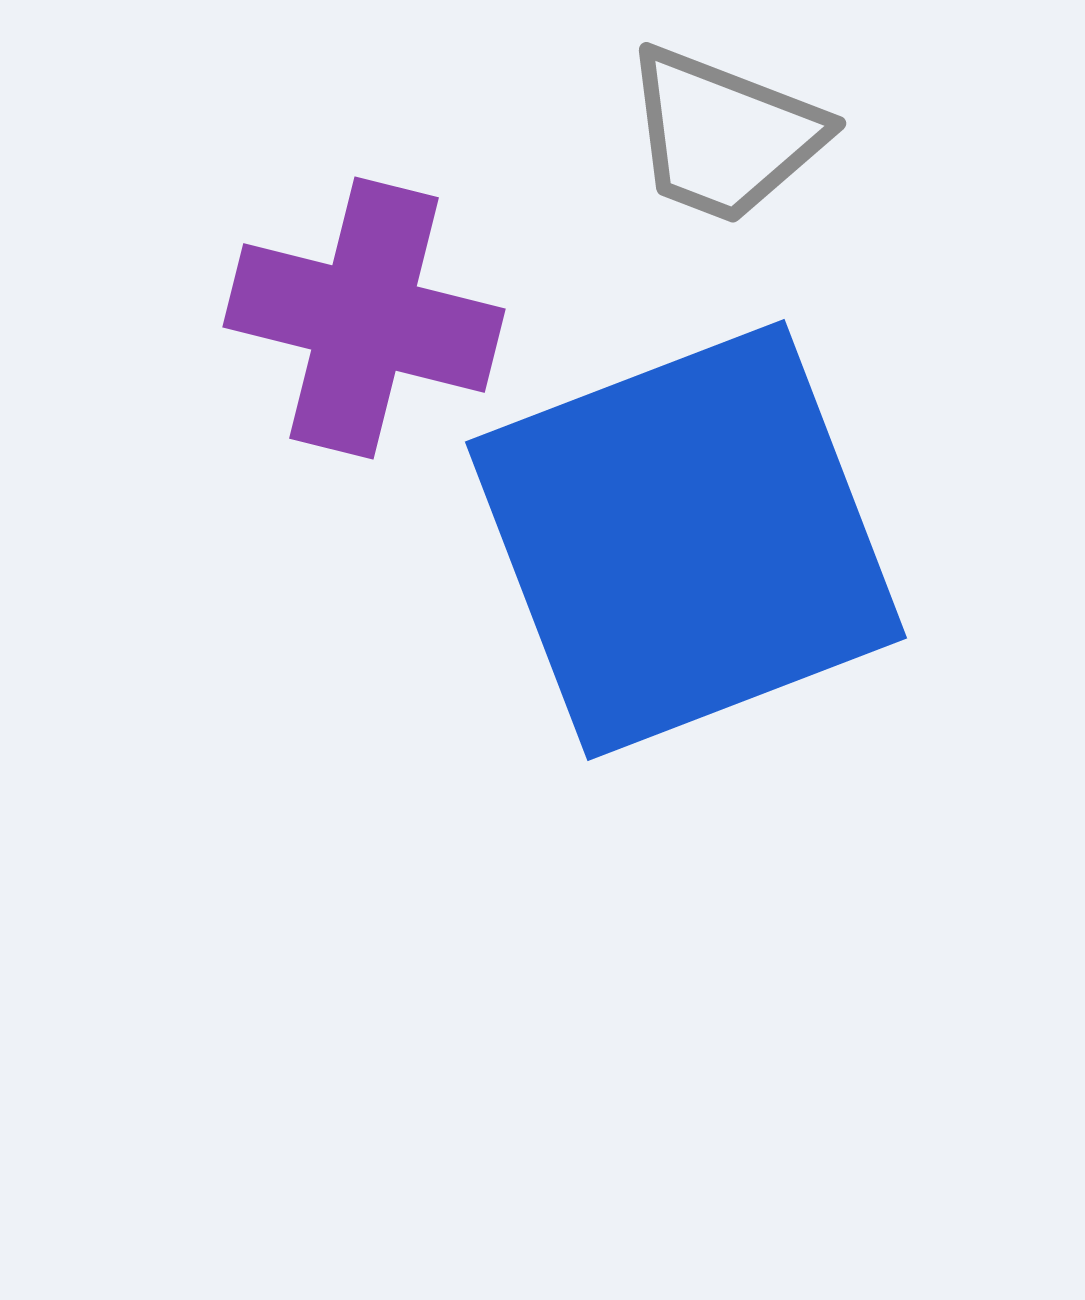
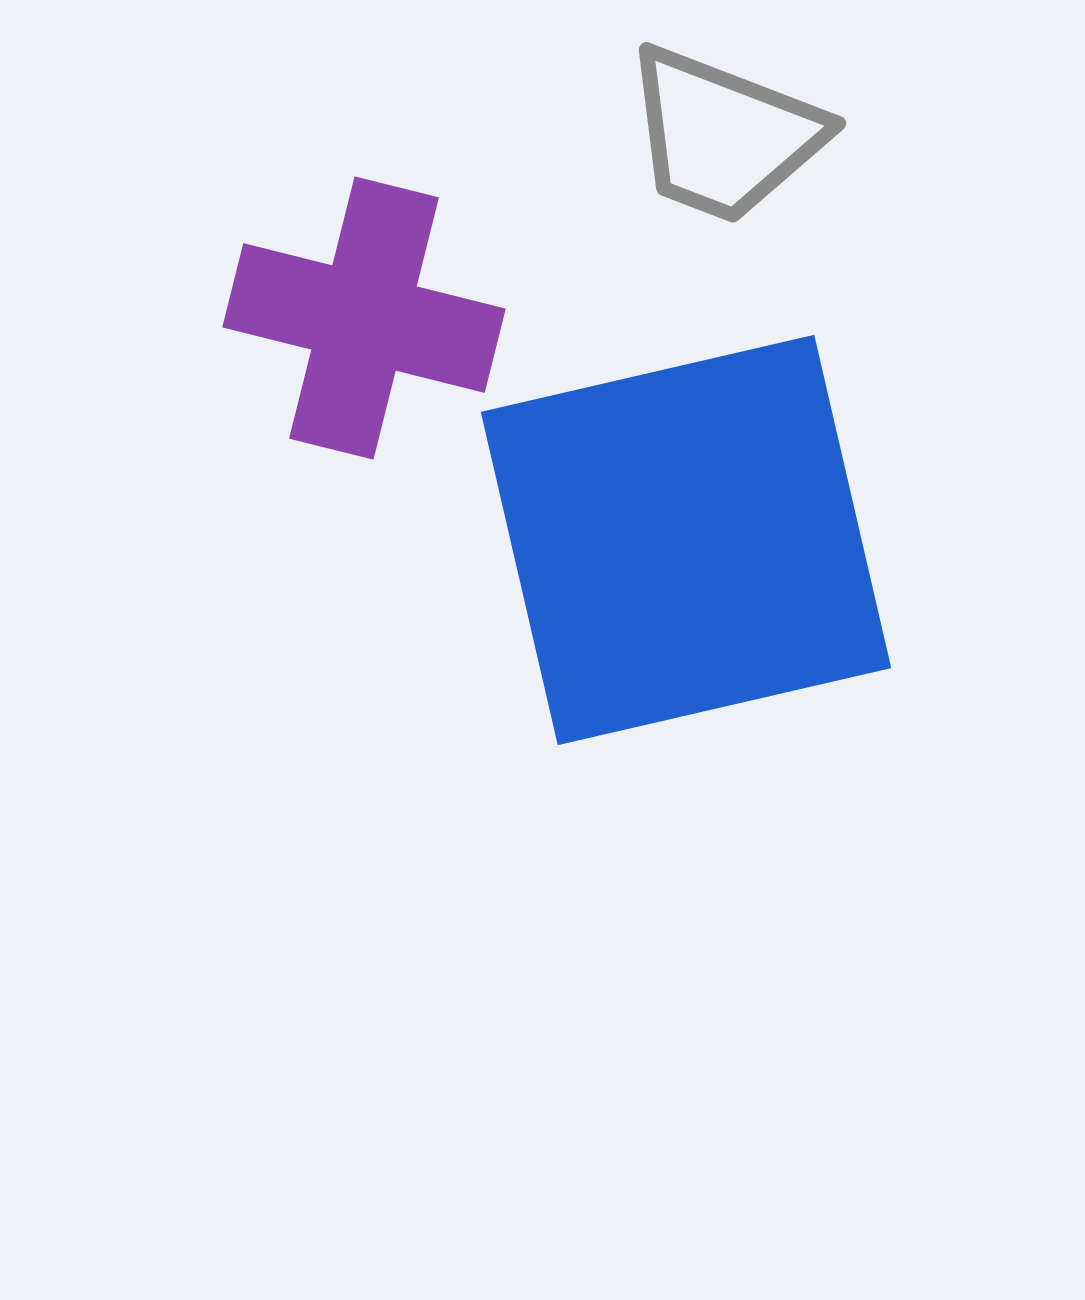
blue square: rotated 8 degrees clockwise
